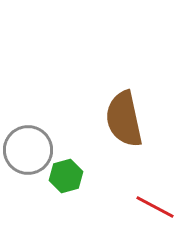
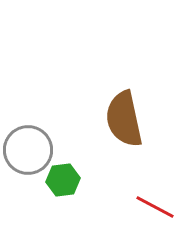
green hexagon: moved 3 px left, 4 px down; rotated 8 degrees clockwise
